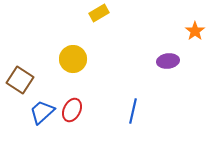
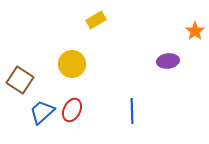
yellow rectangle: moved 3 px left, 7 px down
yellow circle: moved 1 px left, 5 px down
blue line: moved 1 px left; rotated 15 degrees counterclockwise
